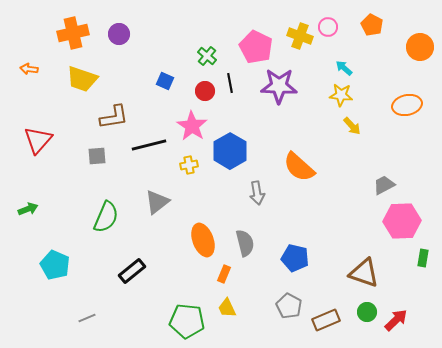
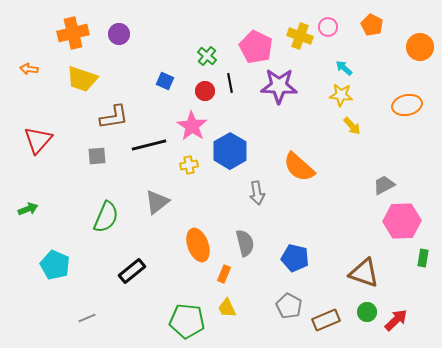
orange ellipse at (203, 240): moved 5 px left, 5 px down
